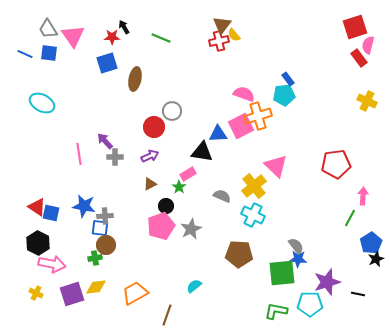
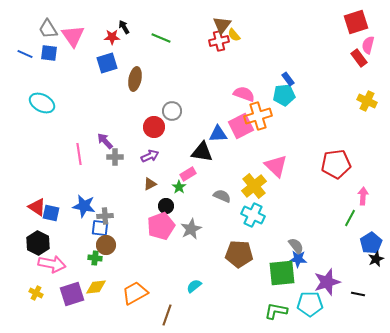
red square at (355, 27): moved 1 px right, 5 px up
green cross at (95, 258): rotated 16 degrees clockwise
